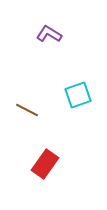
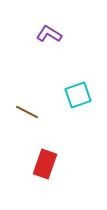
brown line: moved 2 px down
red rectangle: rotated 16 degrees counterclockwise
